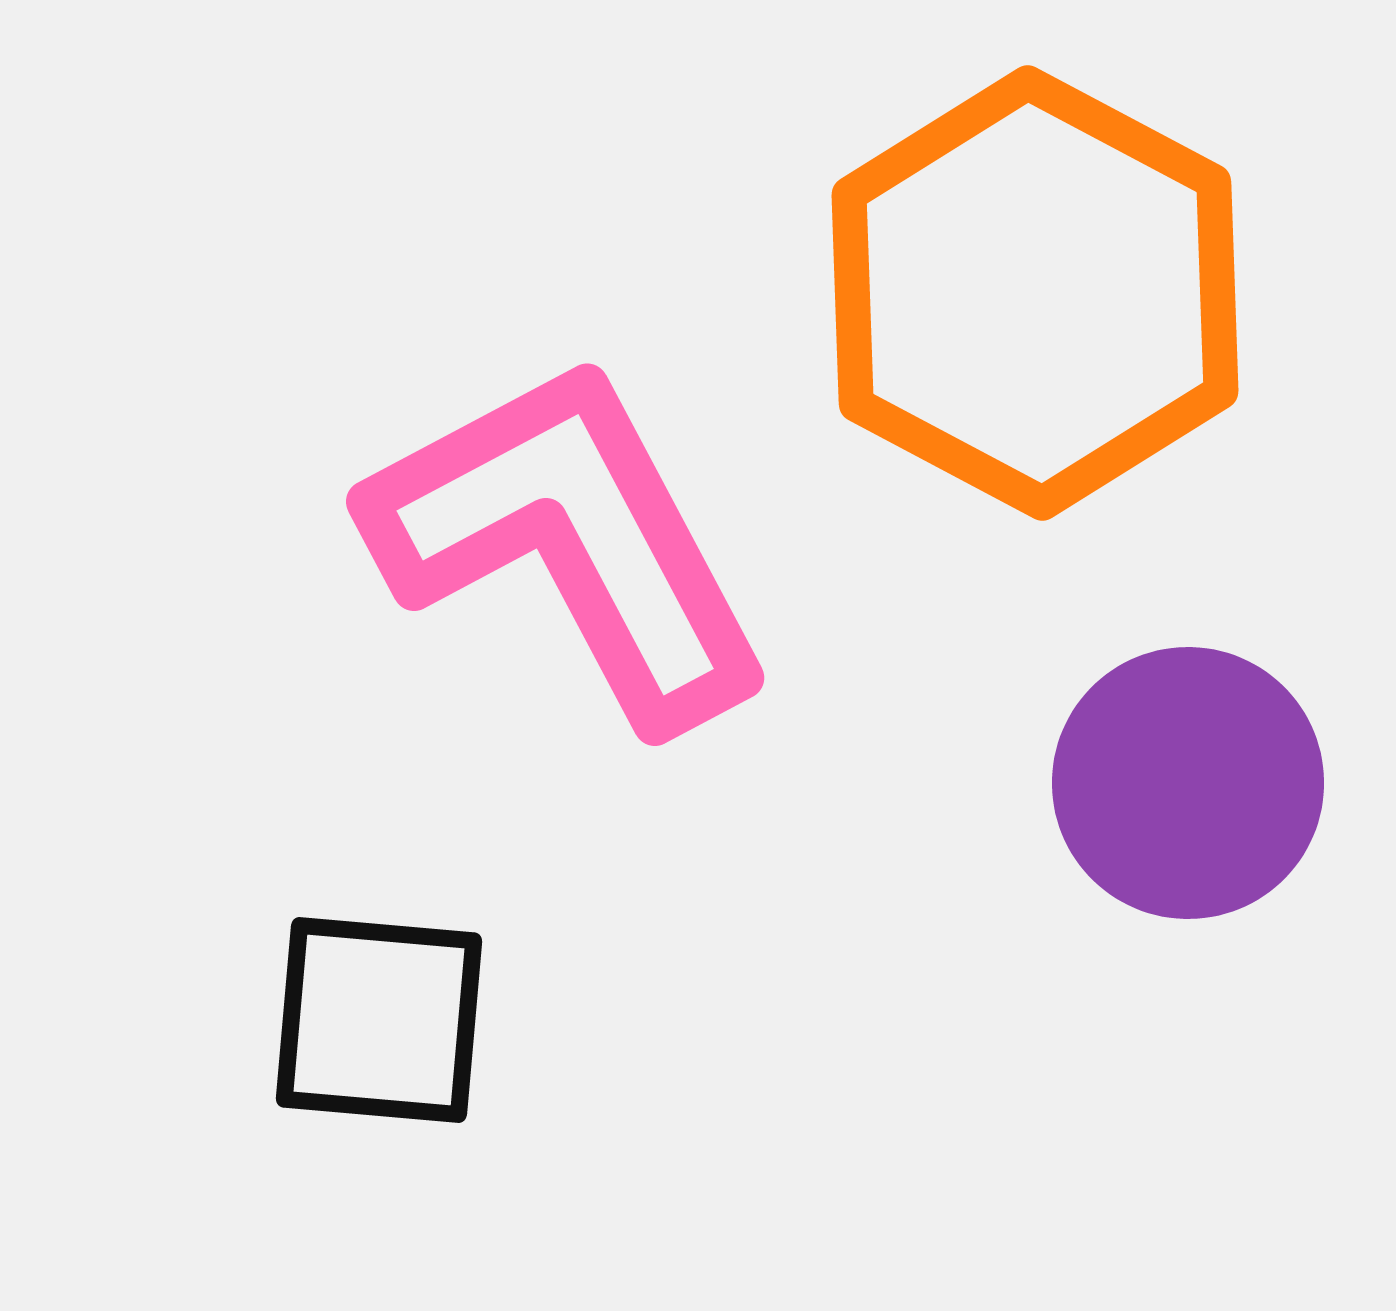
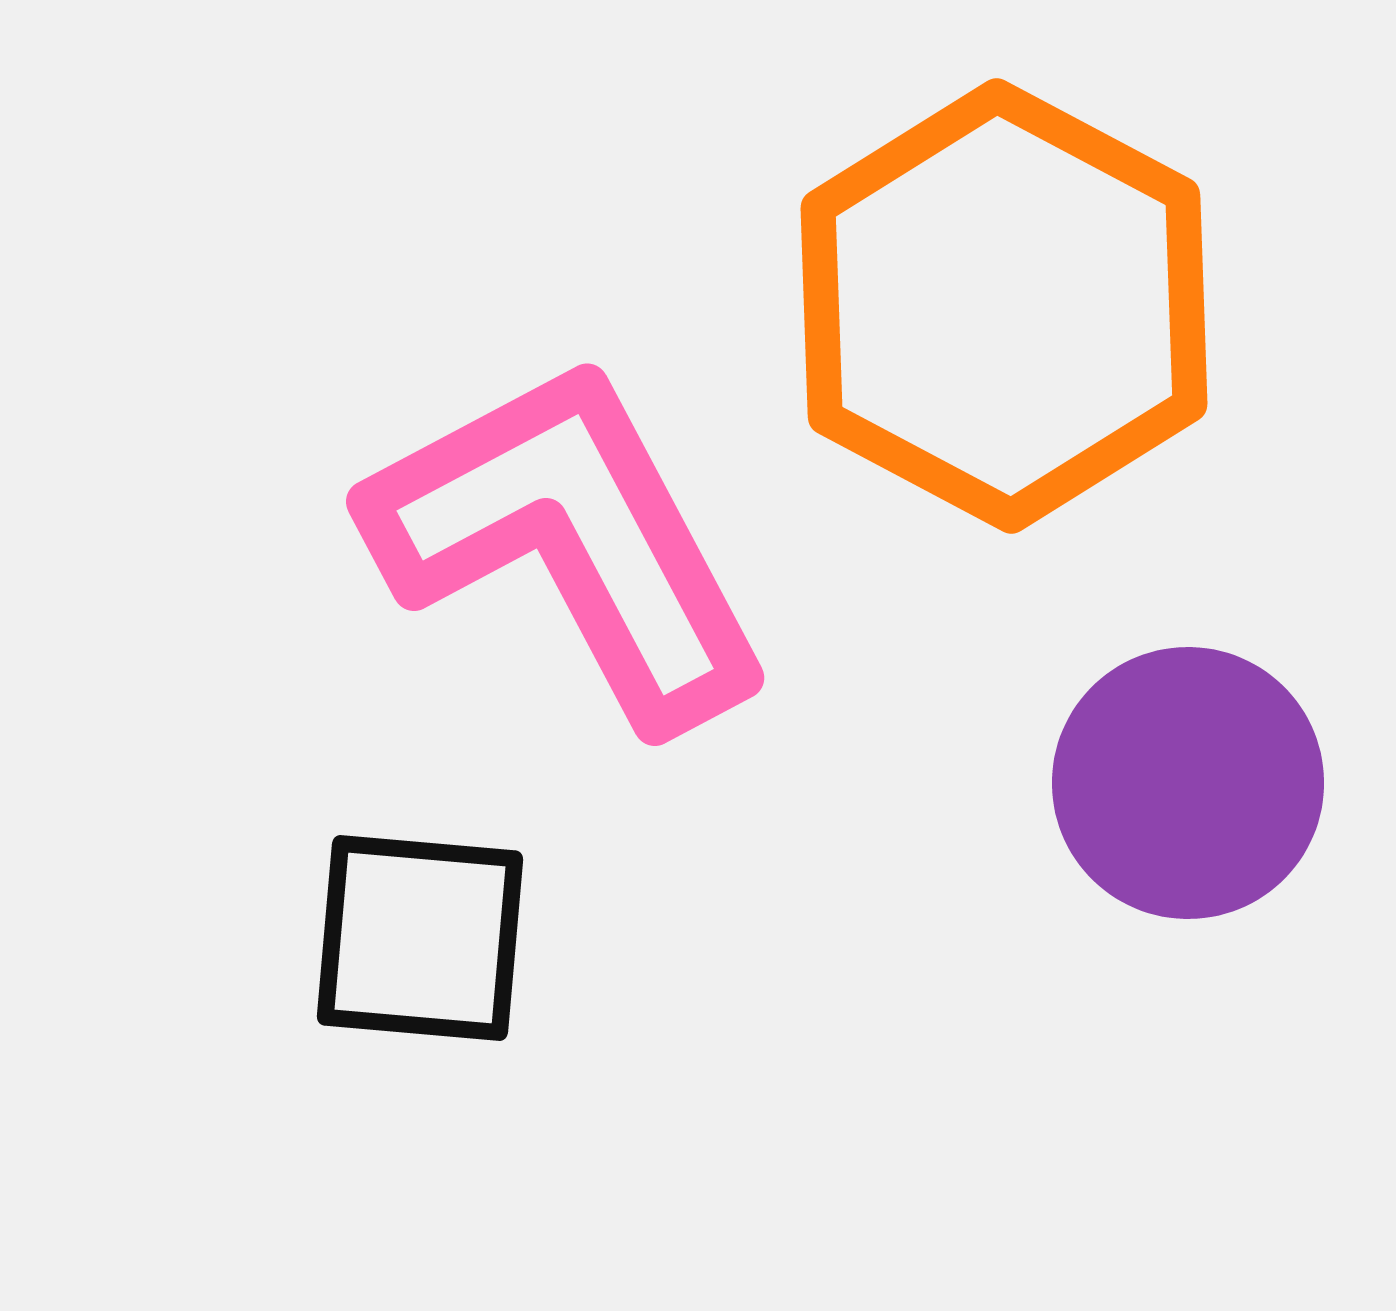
orange hexagon: moved 31 px left, 13 px down
black square: moved 41 px right, 82 px up
